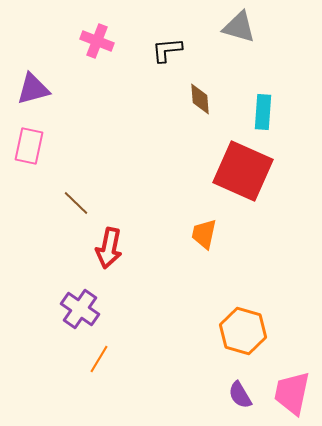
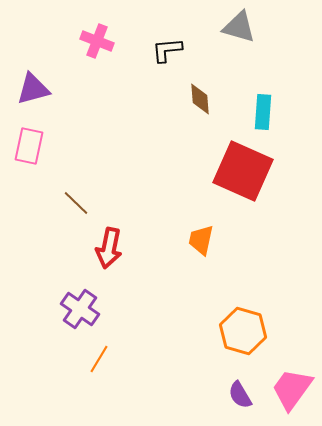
orange trapezoid: moved 3 px left, 6 px down
pink trapezoid: moved 4 px up; rotated 24 degrees clockwise
